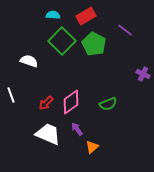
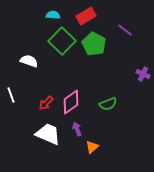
purple arrow: rotated 16 degrees clockwise
